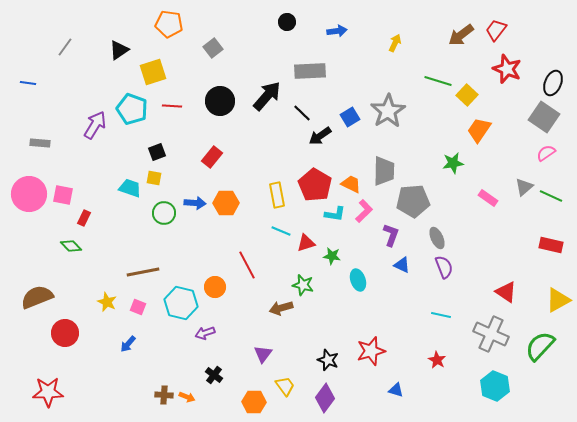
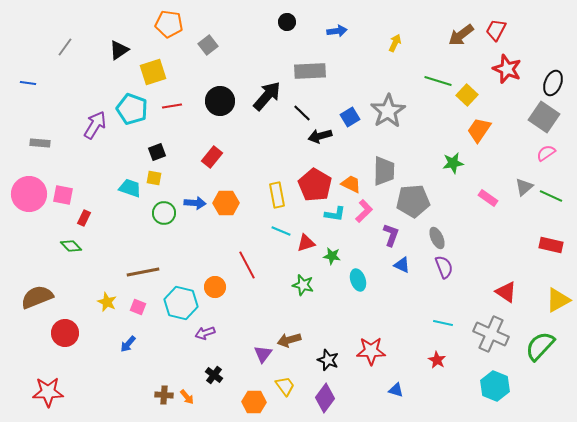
red trapezoid at (496, 30): rotated 10 degrees counterclockwise
gray square at (213, 48): moved 5 px left, 3 px up
red line at (172, 106): rotated 12 degrees counterclockwise
black arrow at (320, 136): rotated 20 degrees clockwise
brown arrow at (281, 308): moved 8 px right, 32 px down
cyan line at (441, 315): moved 2 px right, 8 px down
red star at (371, 351): rotated 16 degrees clockwise
orange arrow at (187, 397): rotated 28 degrees clockwise
